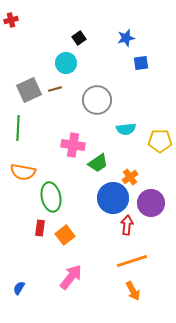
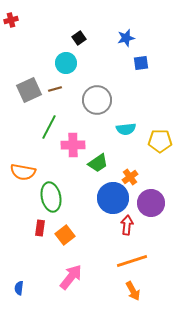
green line: moved 31 px right, 1 px up; rotated 25 degrees clockwise
pink cross: rotated 10 degrees counterclockwise
blue semicircle: rotated 24 degrees counterclockwise
